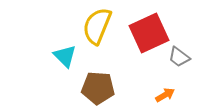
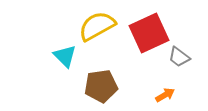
yellow semicircle: rotated 39 degrees clockwise
brown pentagon: moved 3 px right, 2 px up; rotated 12 degrees counterclockwise
